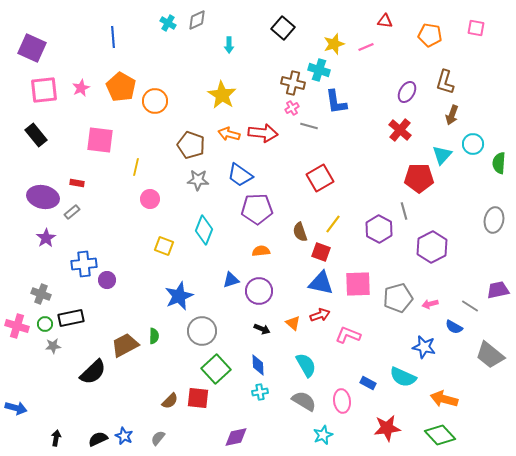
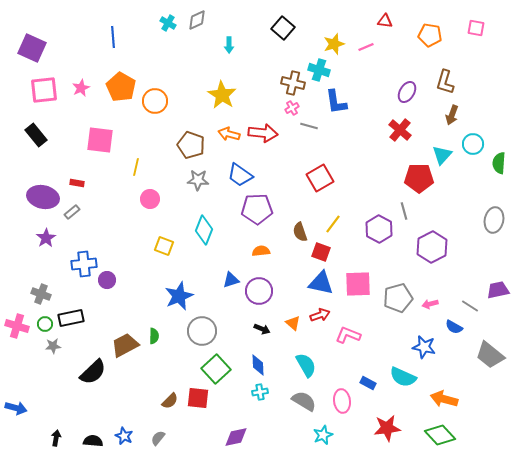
black semicircle at (98, 439): moved 5 px left, 2 px down; rotated 30 degrees clockwise
